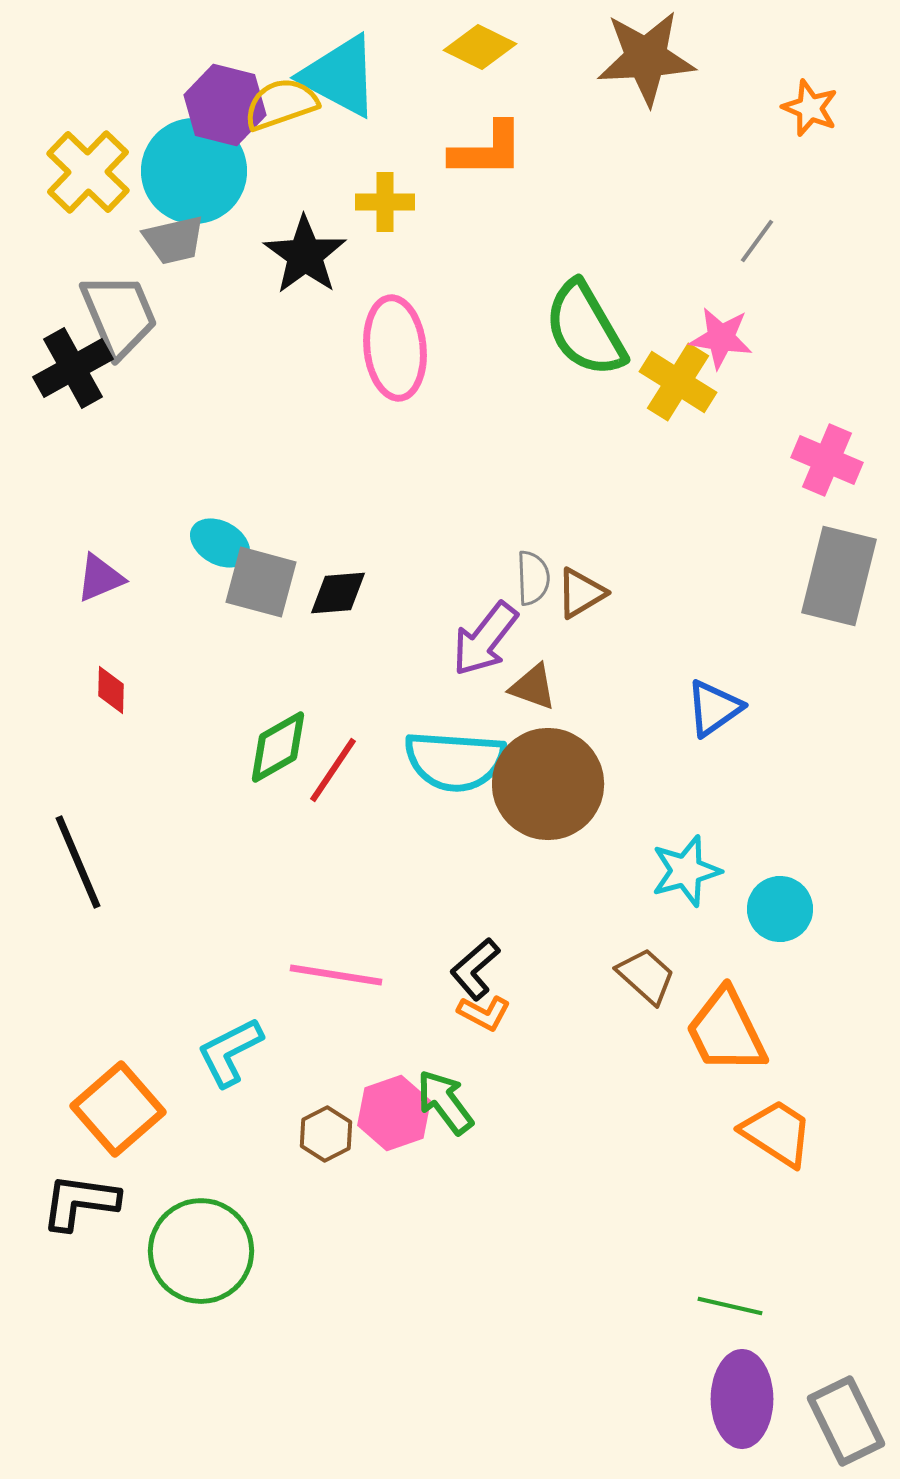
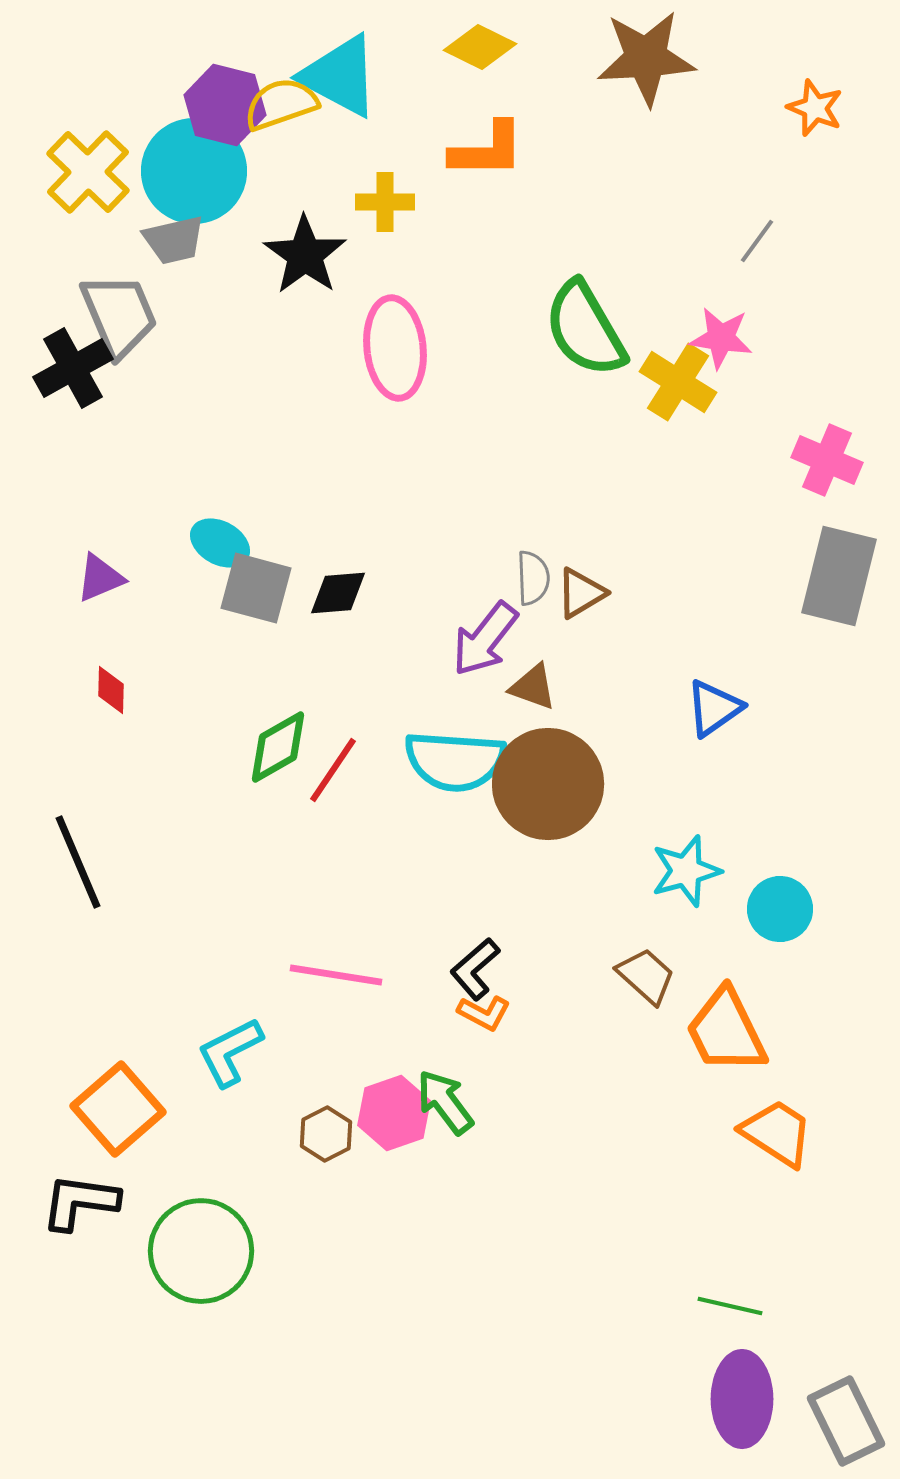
orange star at (810, 108): moved 5 px right
gray square at (261, 582): moved 5 px left, 6 px down
